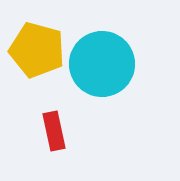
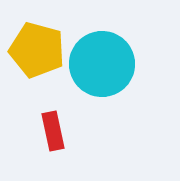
red rectangle: moved 1 px left
